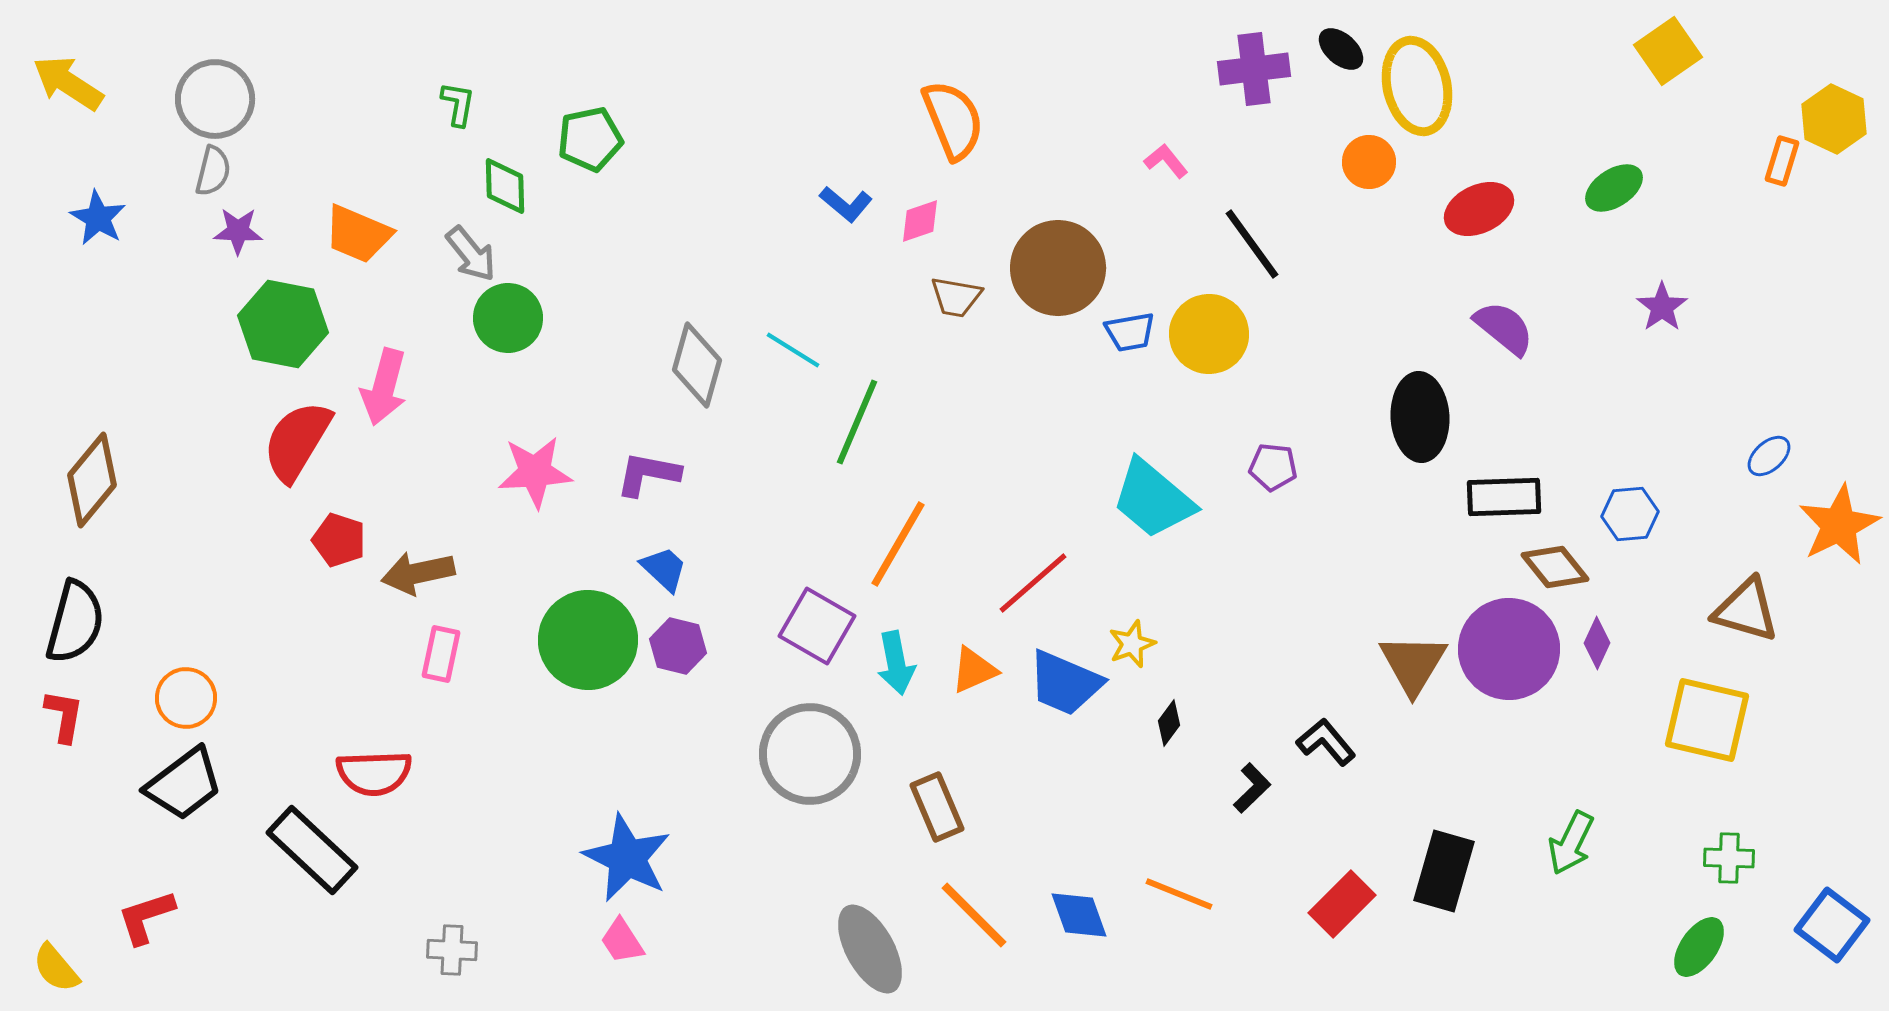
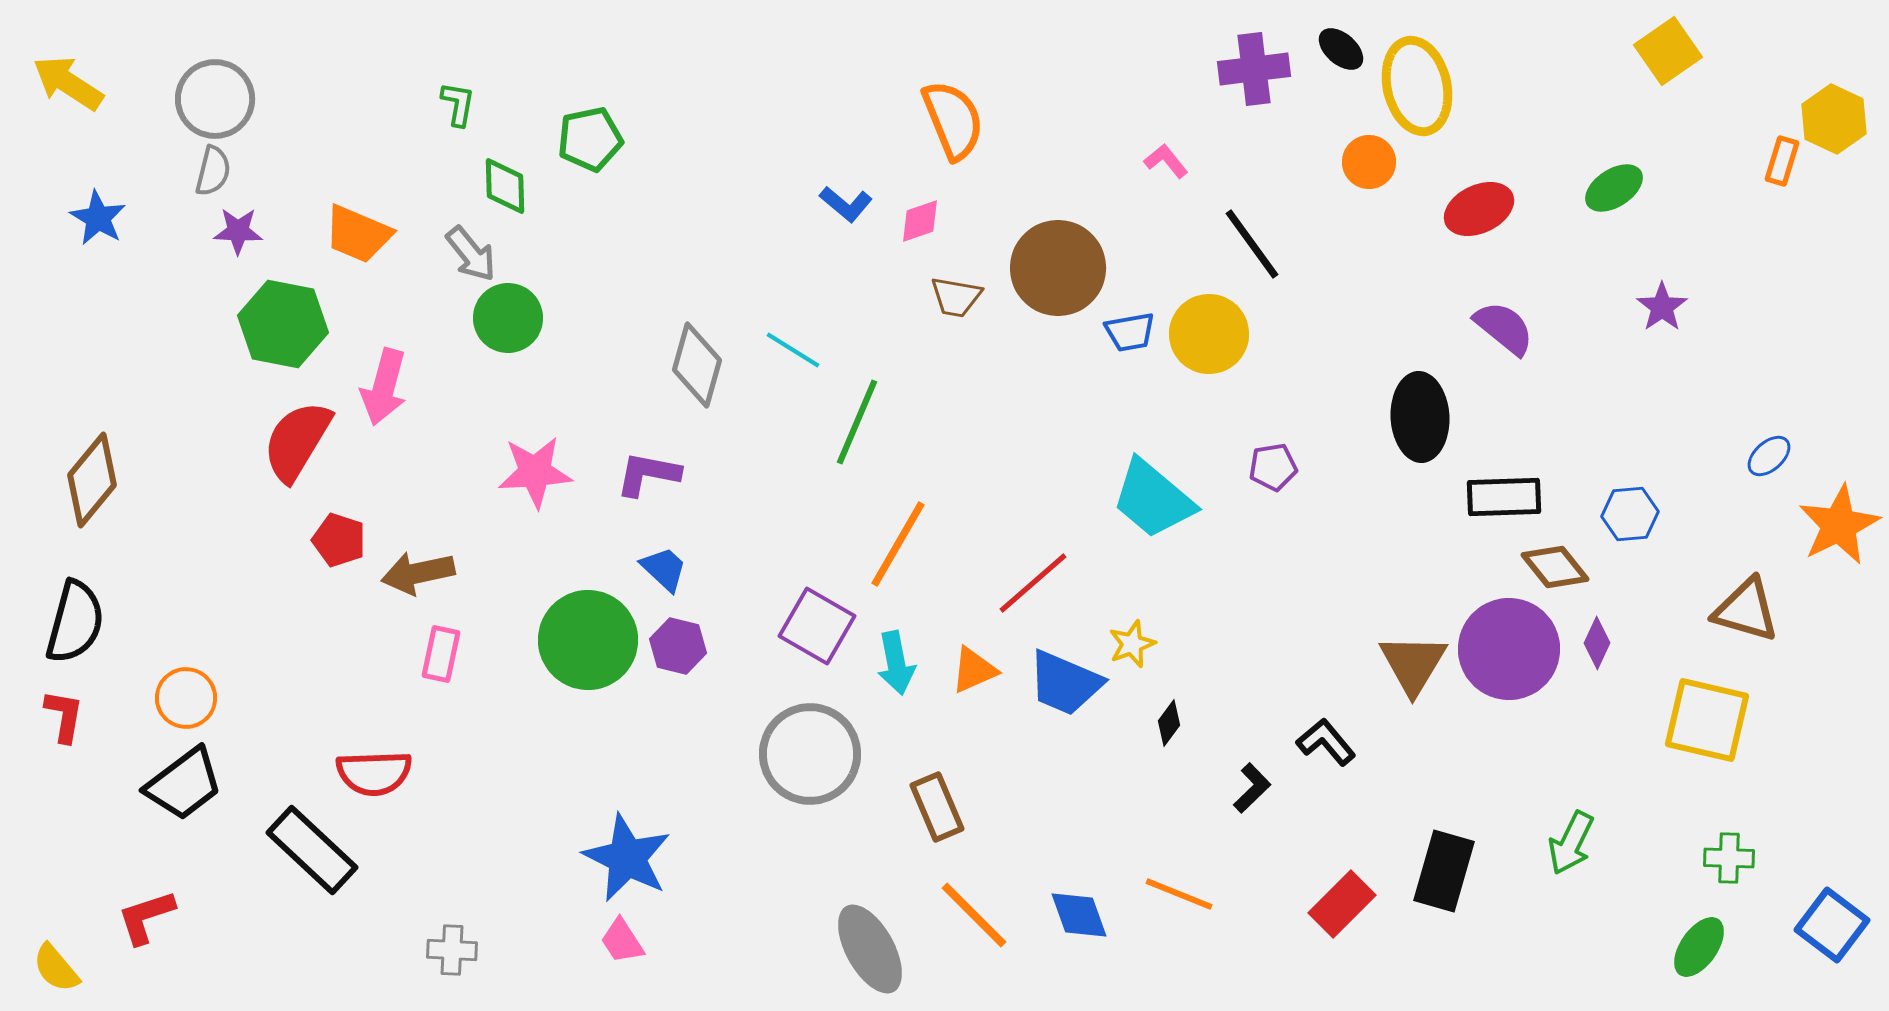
purple pentagon at (1273, 467): rotated 15 degrees counterclockwise
